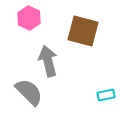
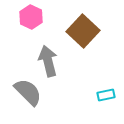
pink hexagon: moved 2 px right, 1 px up
brown square: rotated 28 degrees clockwise
gray semicircle: moved 1 px left
